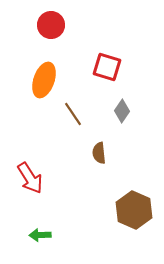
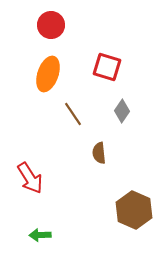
orange ellipse: moved 4 px right, 6 px up
